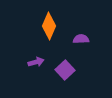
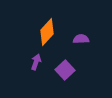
orange diamond: moved 2 px left, 6 px down; rotated 20 degrees clockwise
purple arrow: rotated 56 degrees counterclockwise
